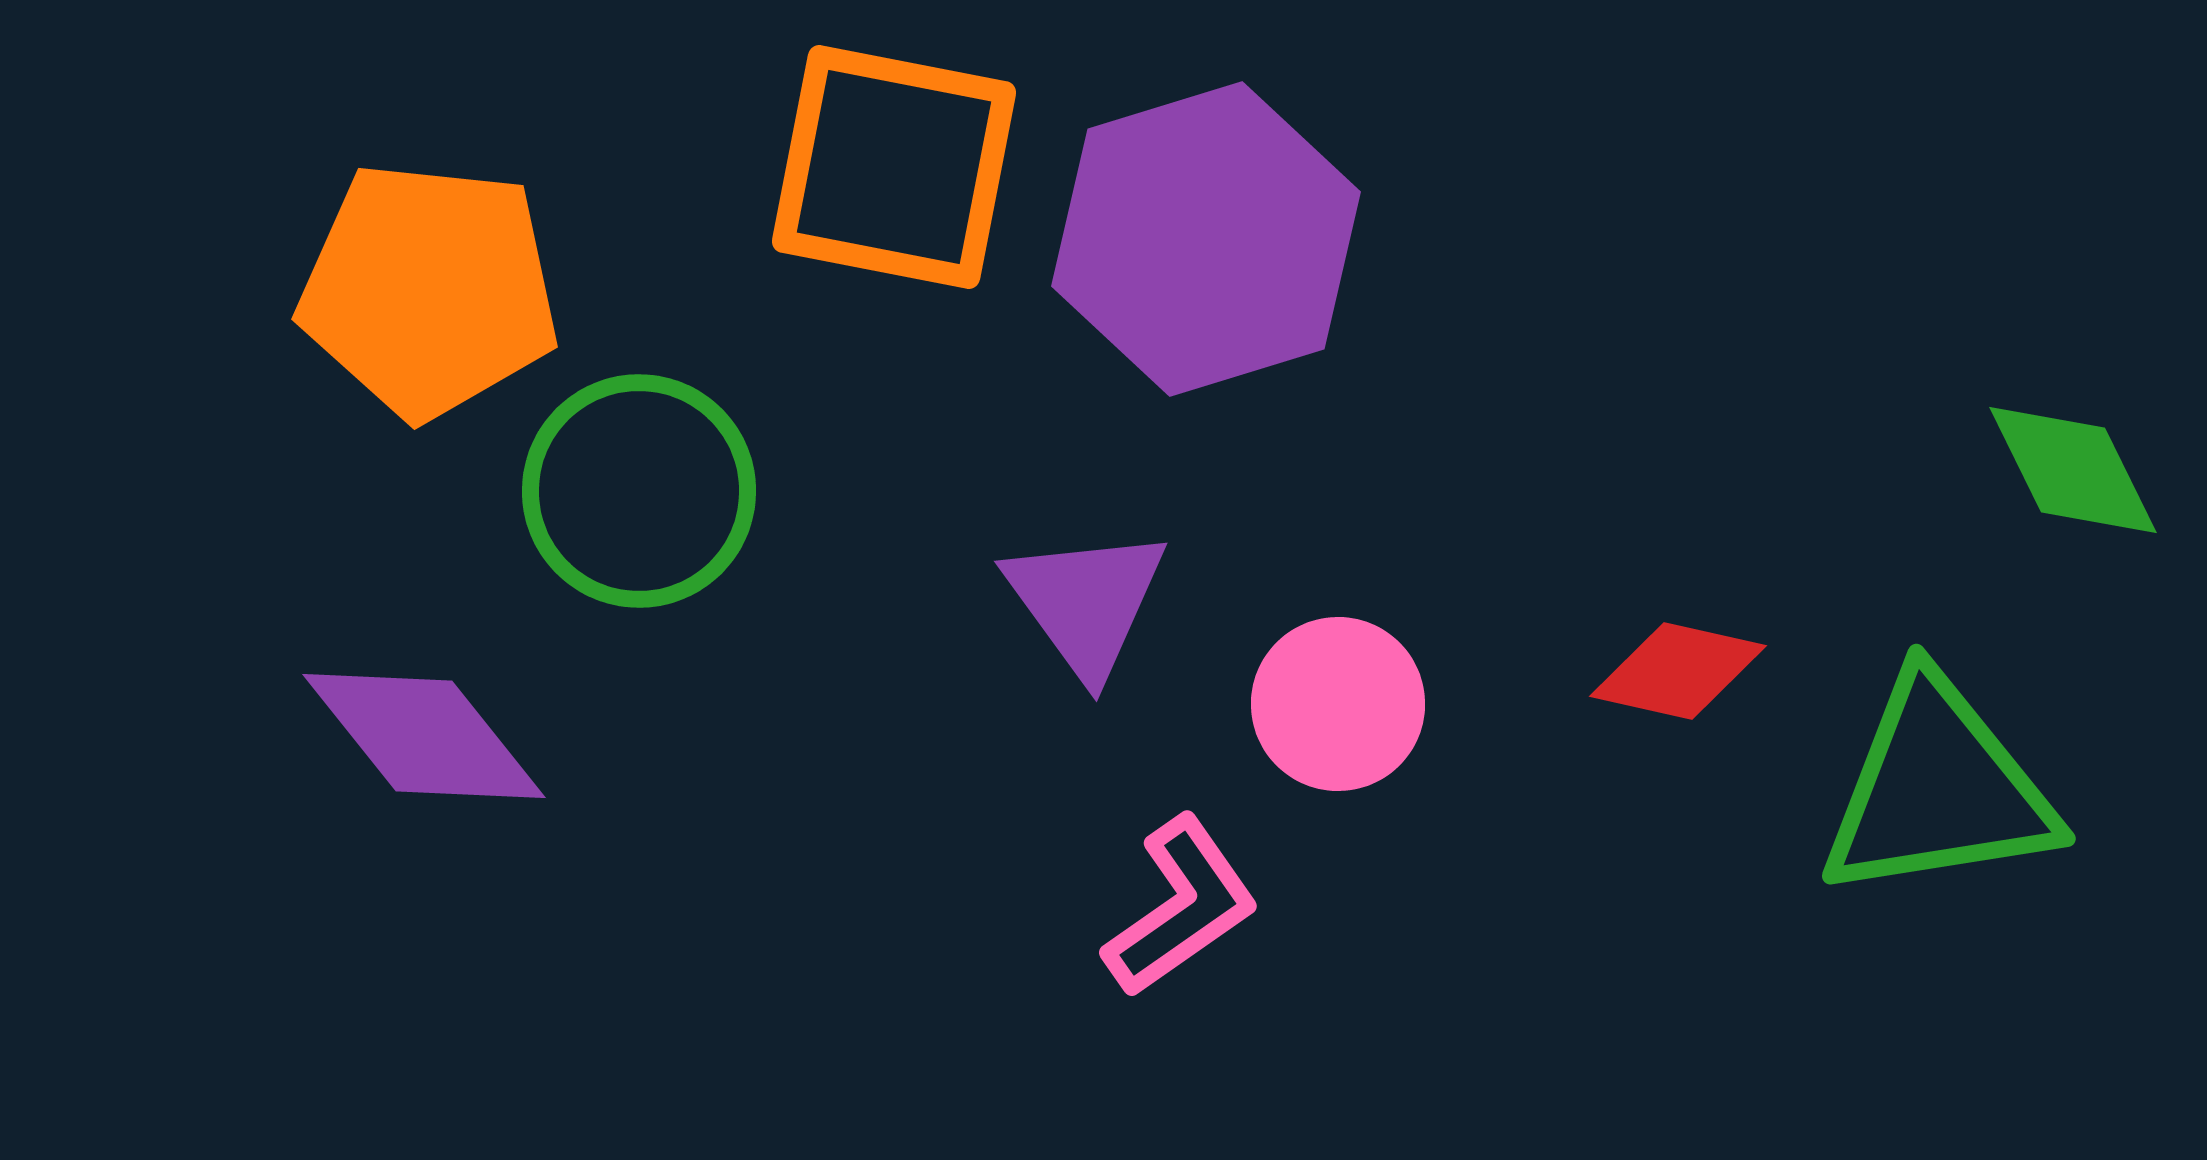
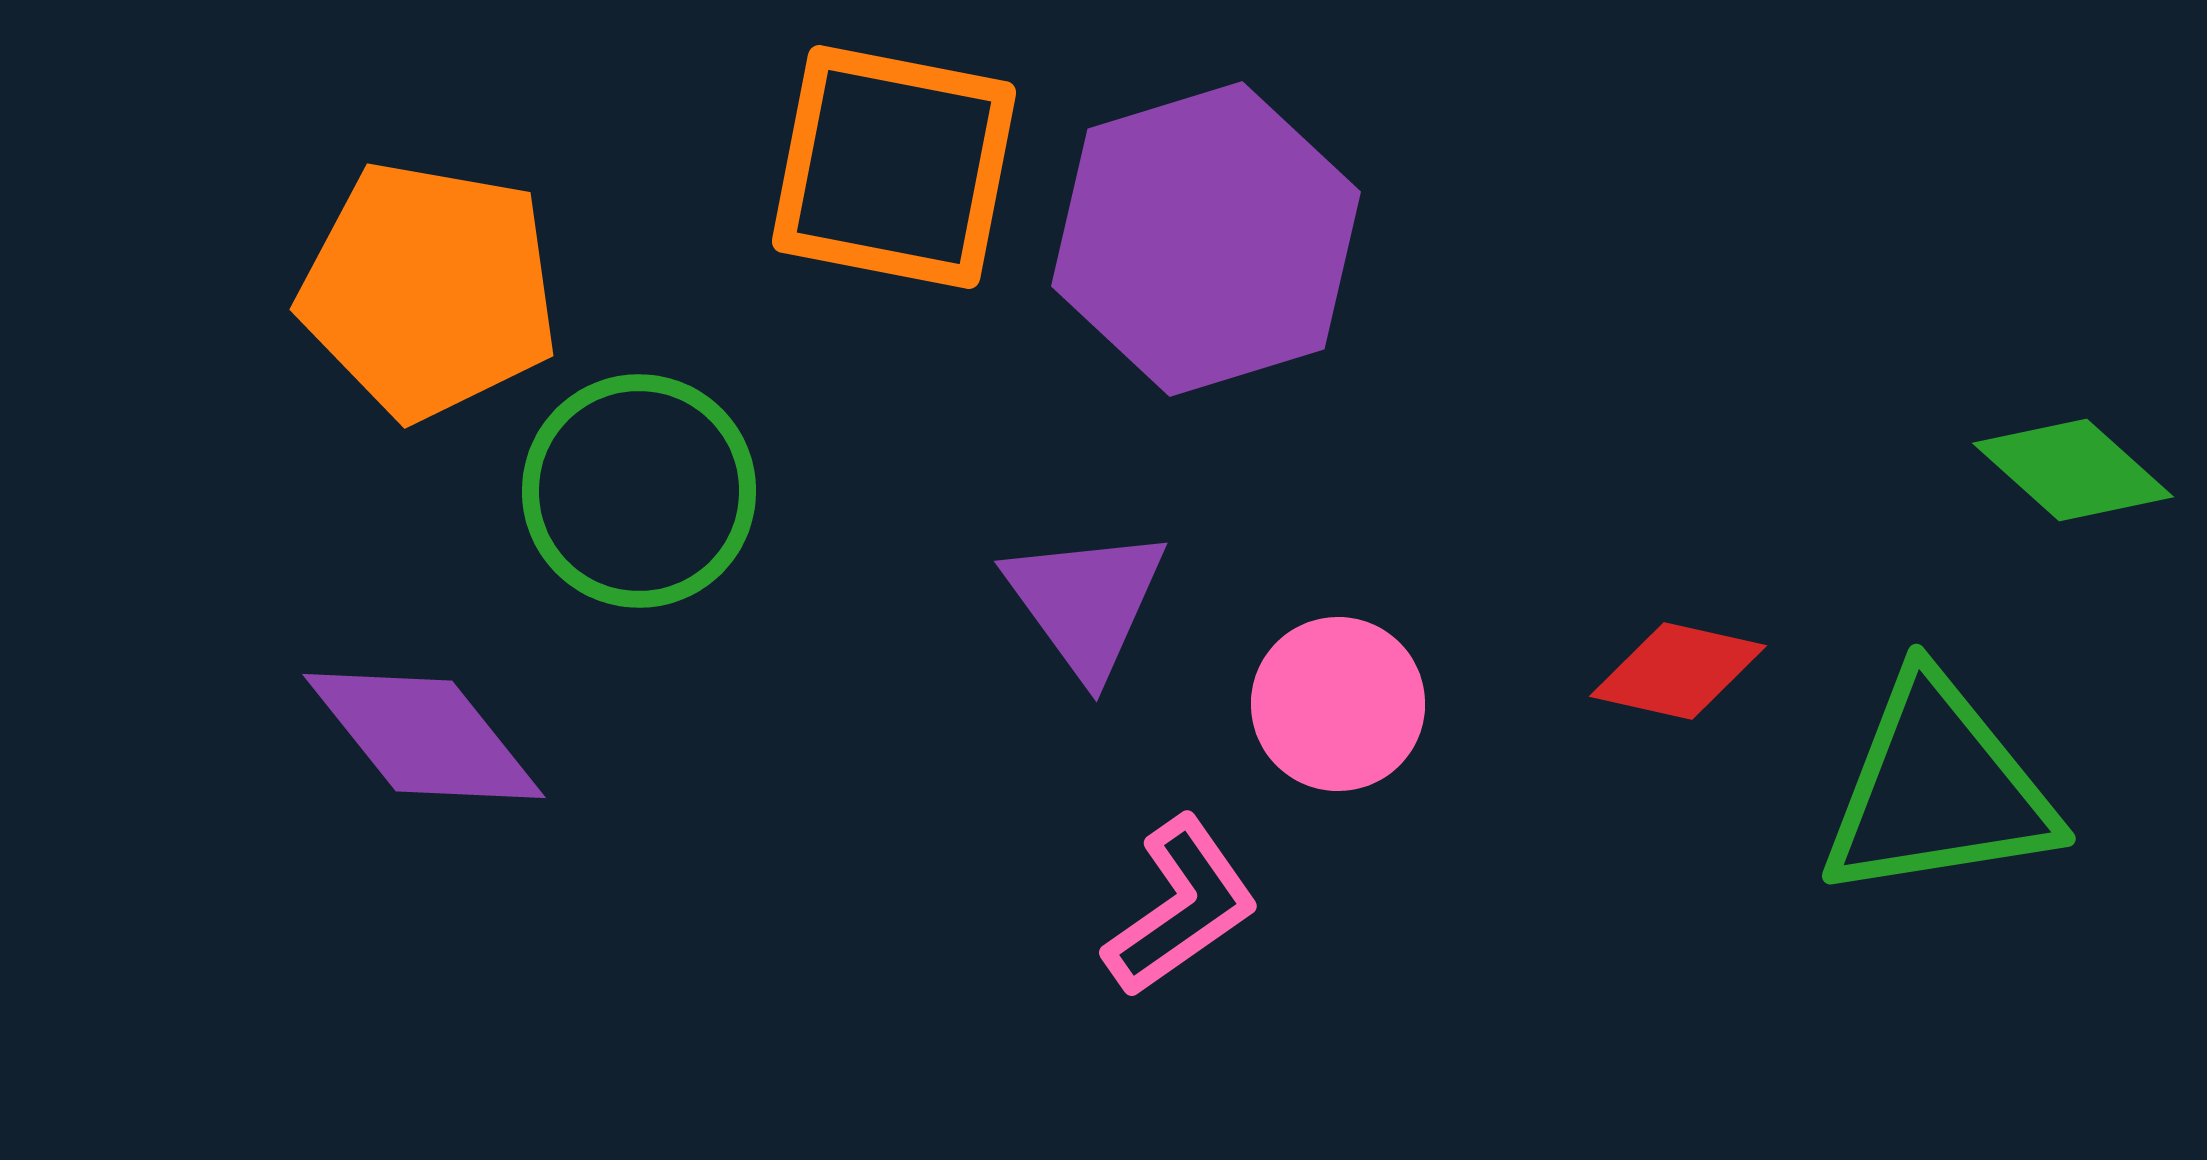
orange pentagon: rotated 4 degrees clockwise
green diamond: rotated 22 degrees counterclockwise
